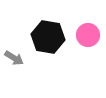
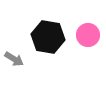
gray arrow: moved 1 px down
